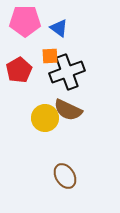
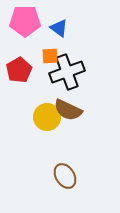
yellow circle: moved 2 px right, 1 px up
